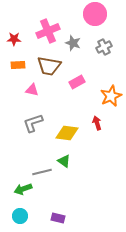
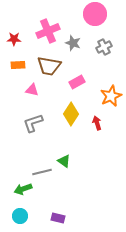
yellow diamond: moved 4 px right, 19 px up; rotated 65 degrees counterclockwise
